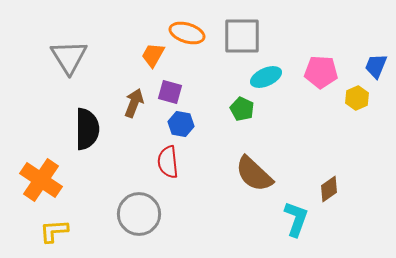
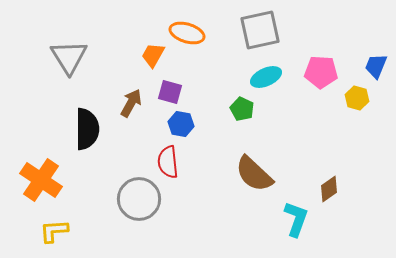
gray square: moved 18 px right, 6 px up; rotated 12 degrees counterclockwise
yellow hexagon: rotated 20 degrees counterclockwise
brown arrow: moved 3 px left; rotated 8 degrees clockwise
gray circle: moved 15 px up
